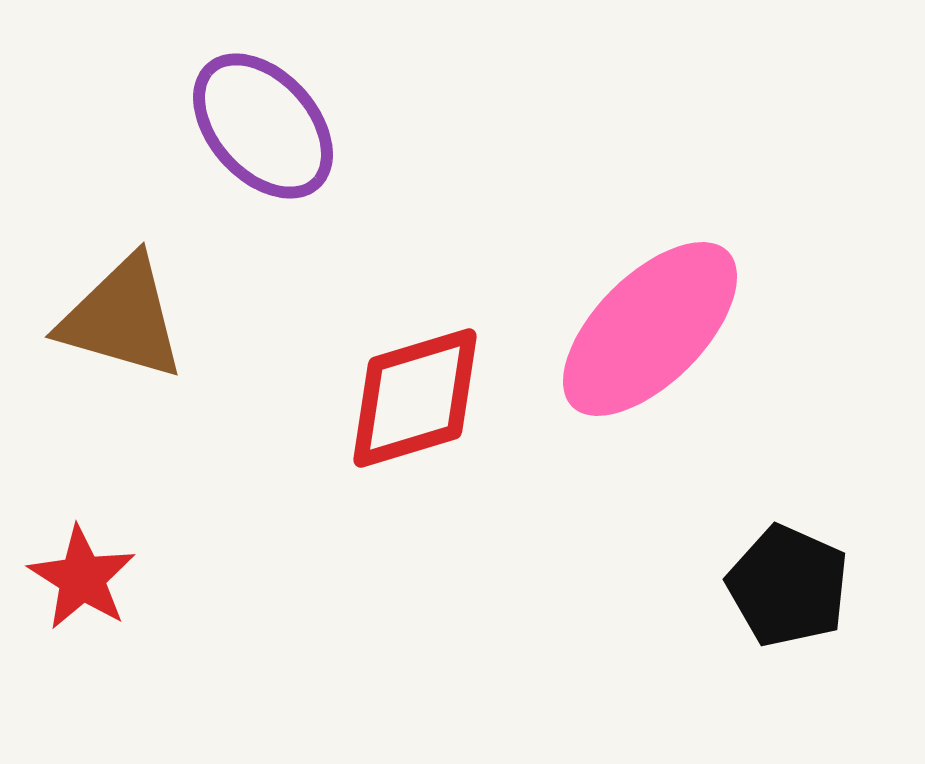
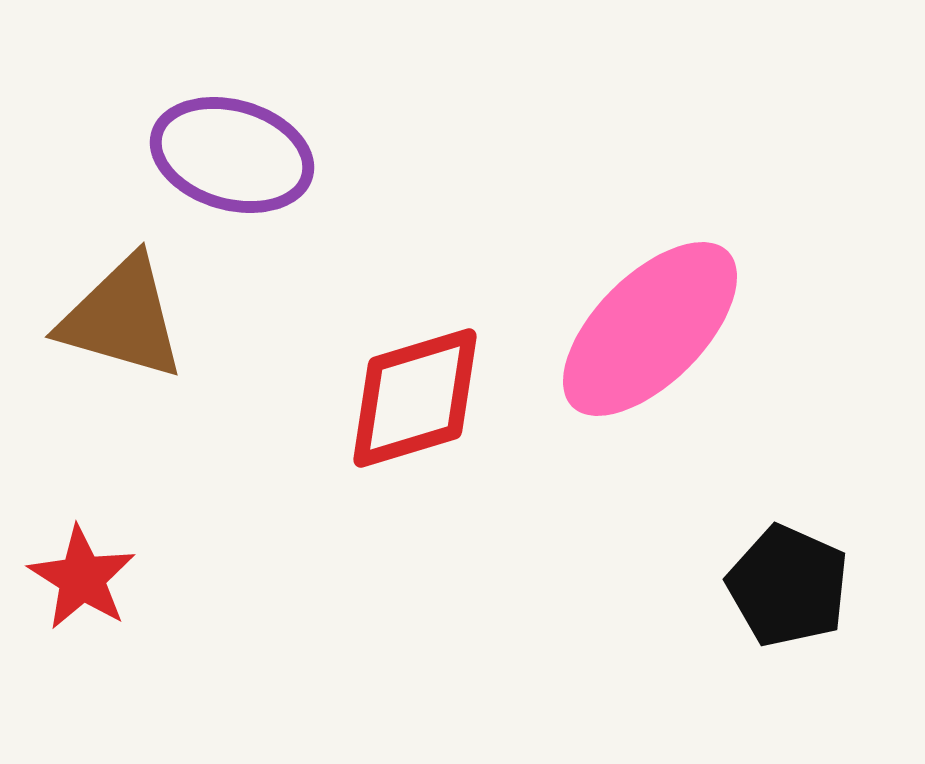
purple ellipse: moved 31 px left, 29 px down; rotated 32 degrees counterclockwise
